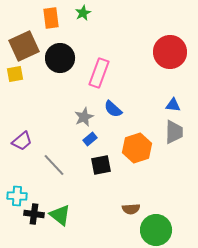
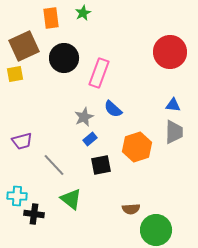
black circle: moved 4 px right
purple trapezoid: rotated 25 degrees clockwise
orange hexagon: moved 1 px up
green triangle: moved 11 px right, 16 px up
